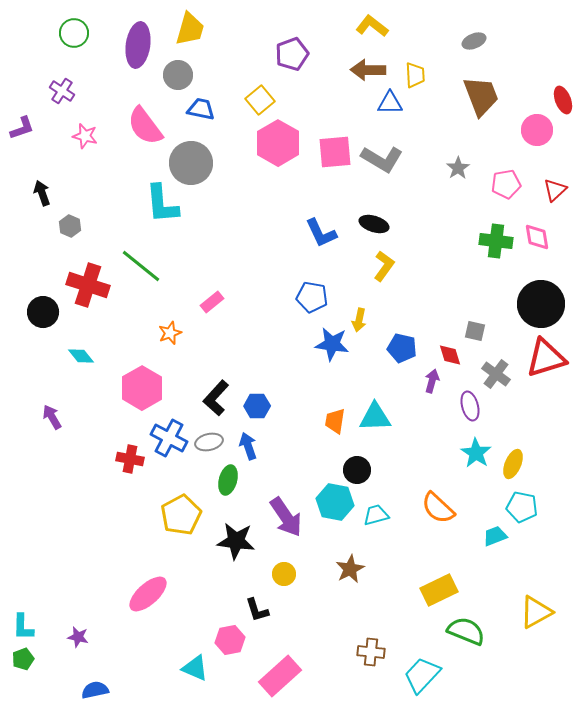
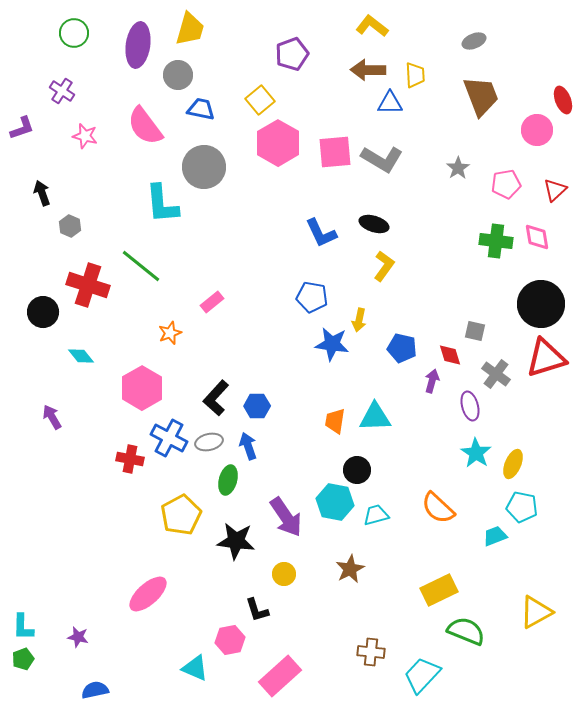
gray circle at (191, 163): moved 13 px right, 4 px down
